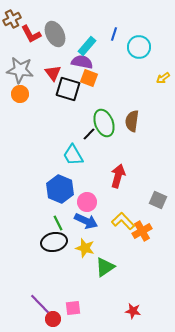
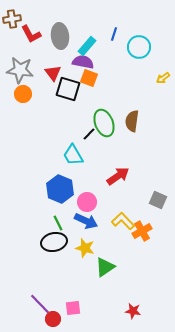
brown cross: rotated 18 degrees clockwise
gray ellipse: moved 5 px right, 2 px down; rotated 20 degrees clockwise
purple semicircle: moved 1 px right
orange circle: moved 3 px right
red arrow: rotated 40 degrees clockwise
